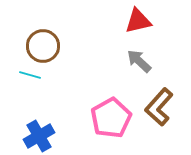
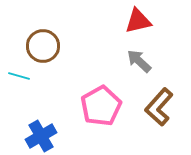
cyan line: moved 11 px left, 1 px down
pink pentagon: moved 10 px left, 12 px up
blue cross: moved 2 px right
